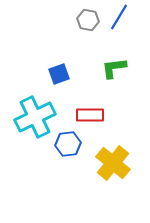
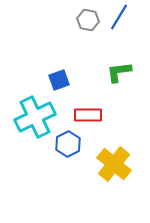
green L-shape: moved 5 px right, 4 px down
blue square: moved 6 px down
red rectangle: moved 2 px left
blue hexagon: rotated 20 degrees counterclockwise
yellow cross: moved 1 px right, 1 px down
